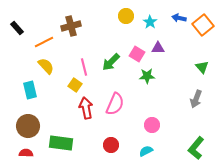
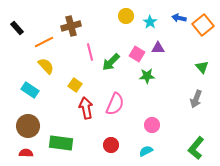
pink line: moved 6 px right, 15 px up
cyan rectangle: rotated 42 degrees counterclockwise
